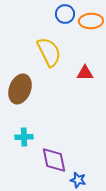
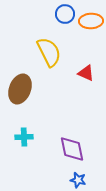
red triangle: moved 1 px right; rotated 24 degrees clockwise
purple diamond: moved 18 px right, 11 px up
